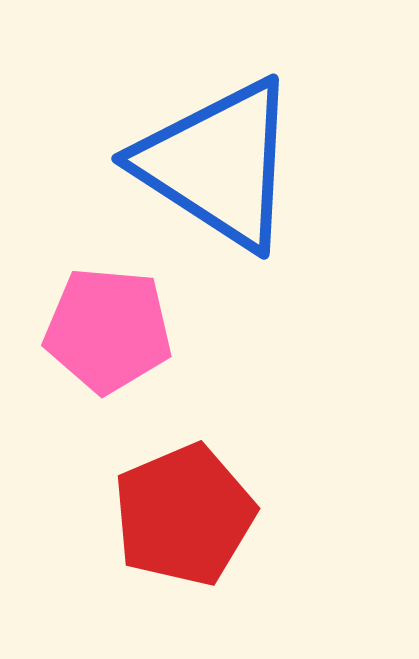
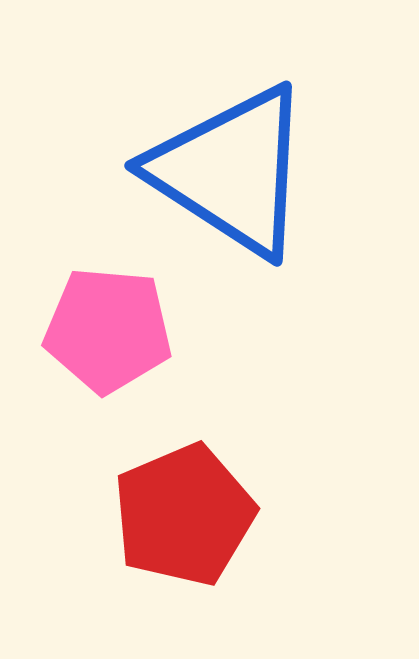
blue triangle: moved 13 px right, 7 px down
